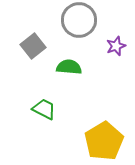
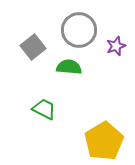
gray circle: moved 10 px down
gray square: moved 1 px down
